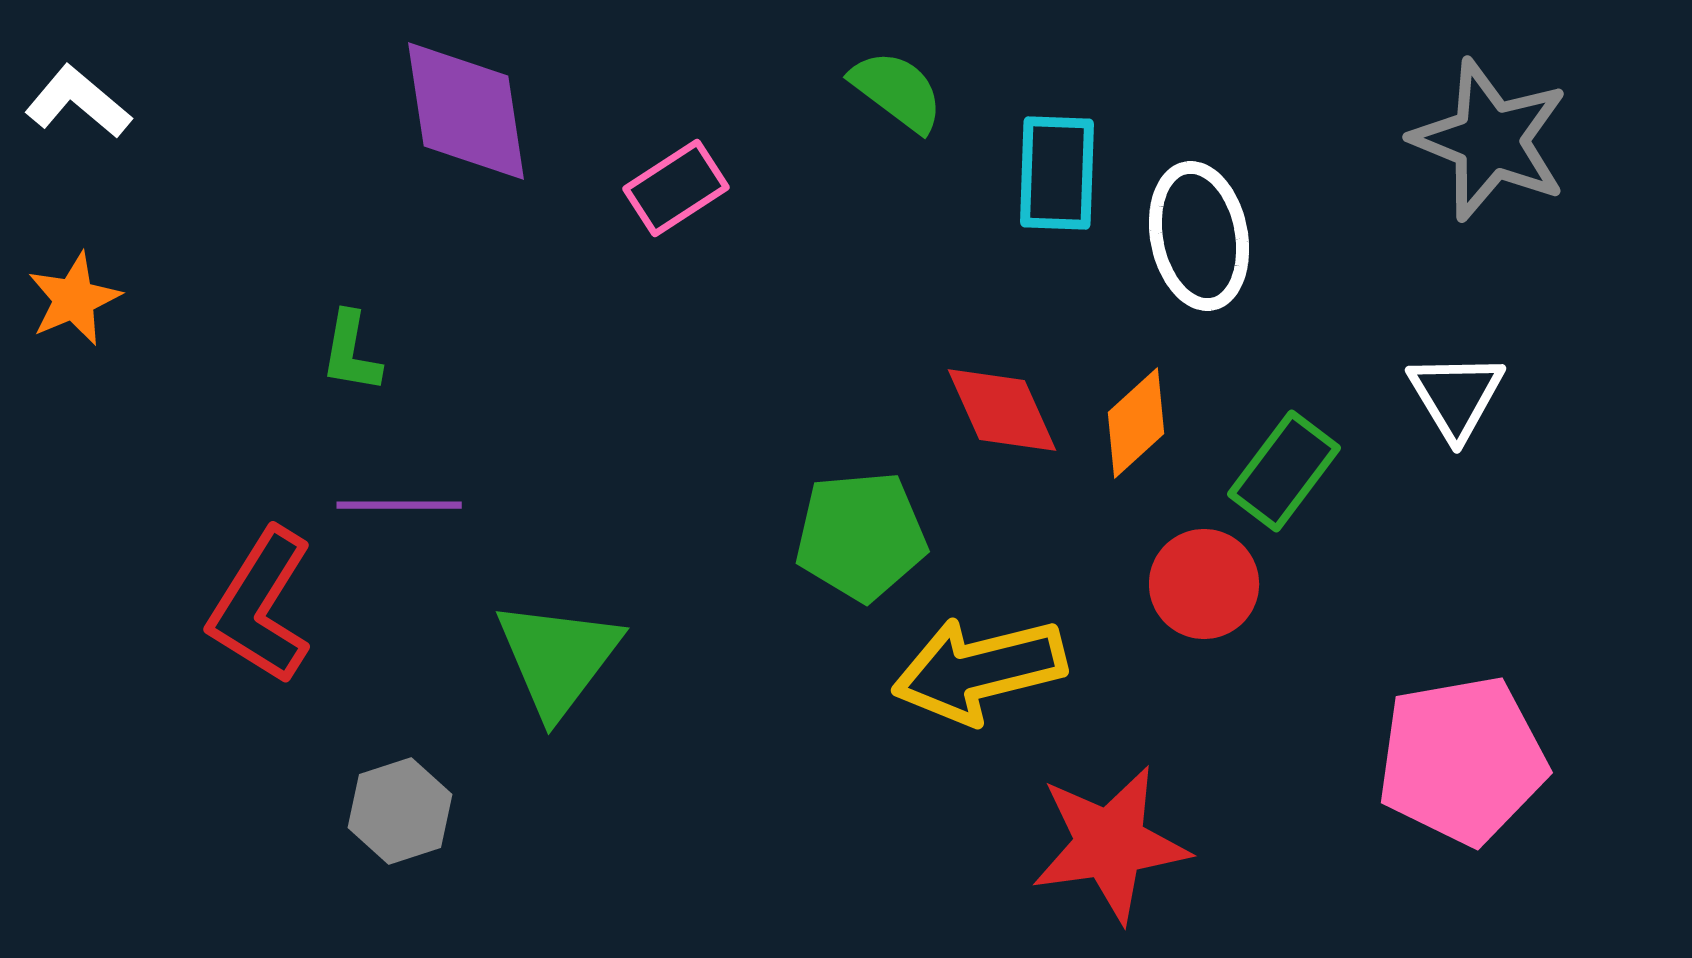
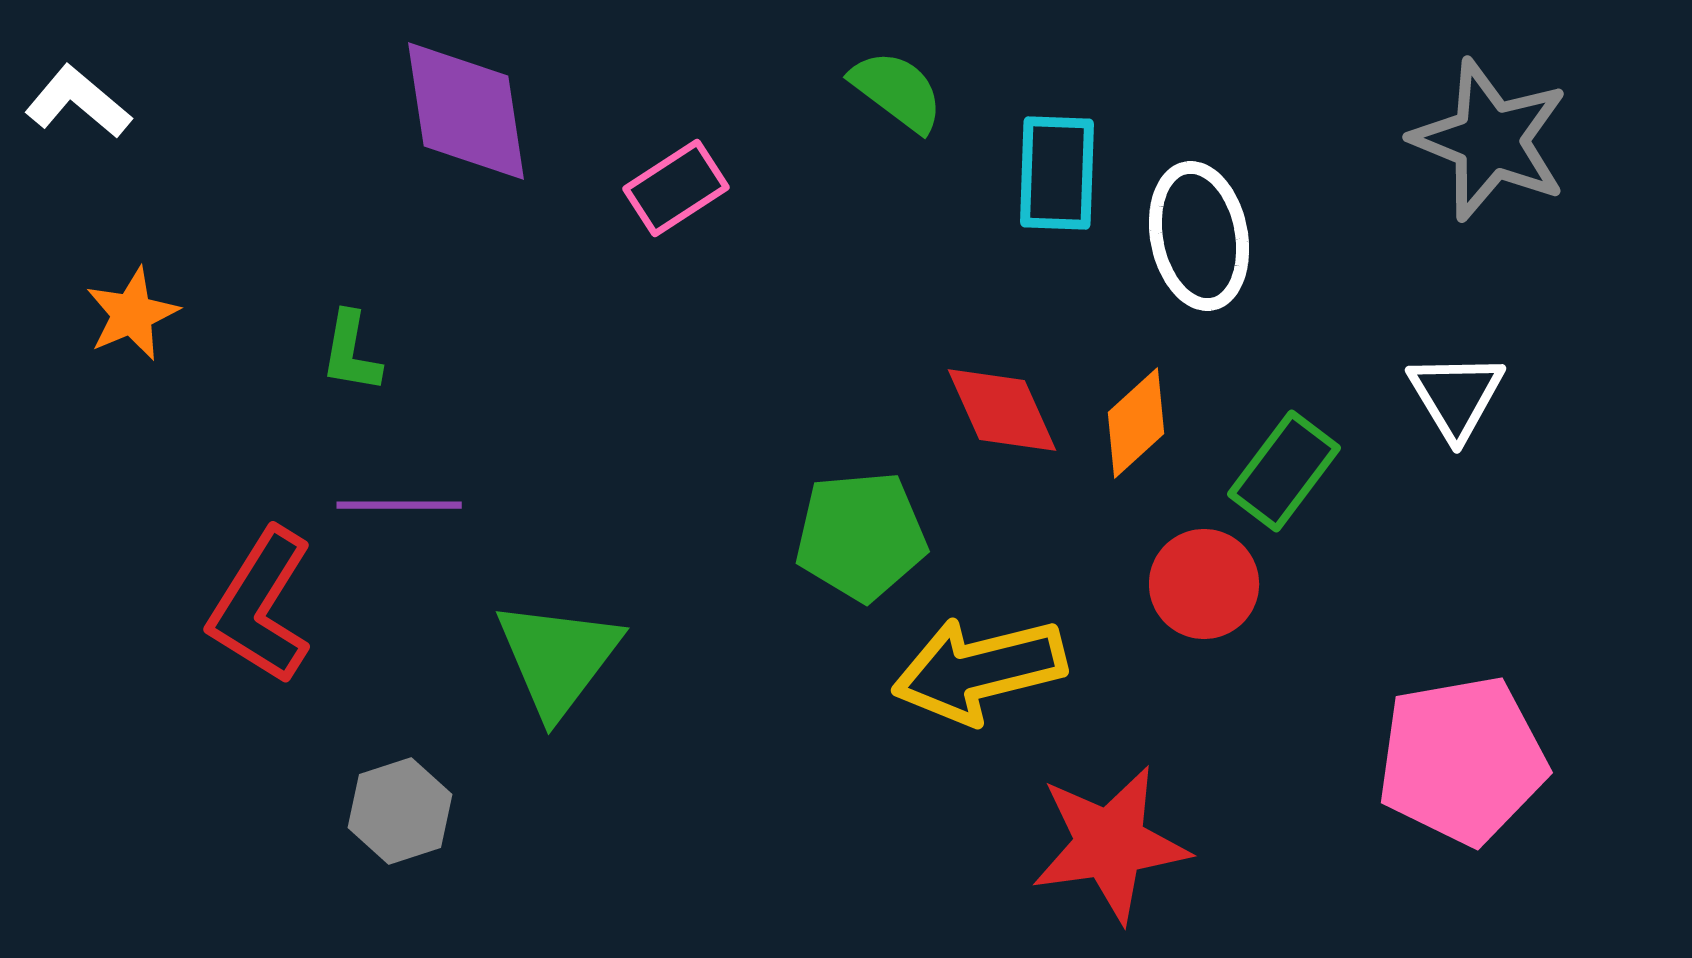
orange star: moved 58 px right, 15 px down
